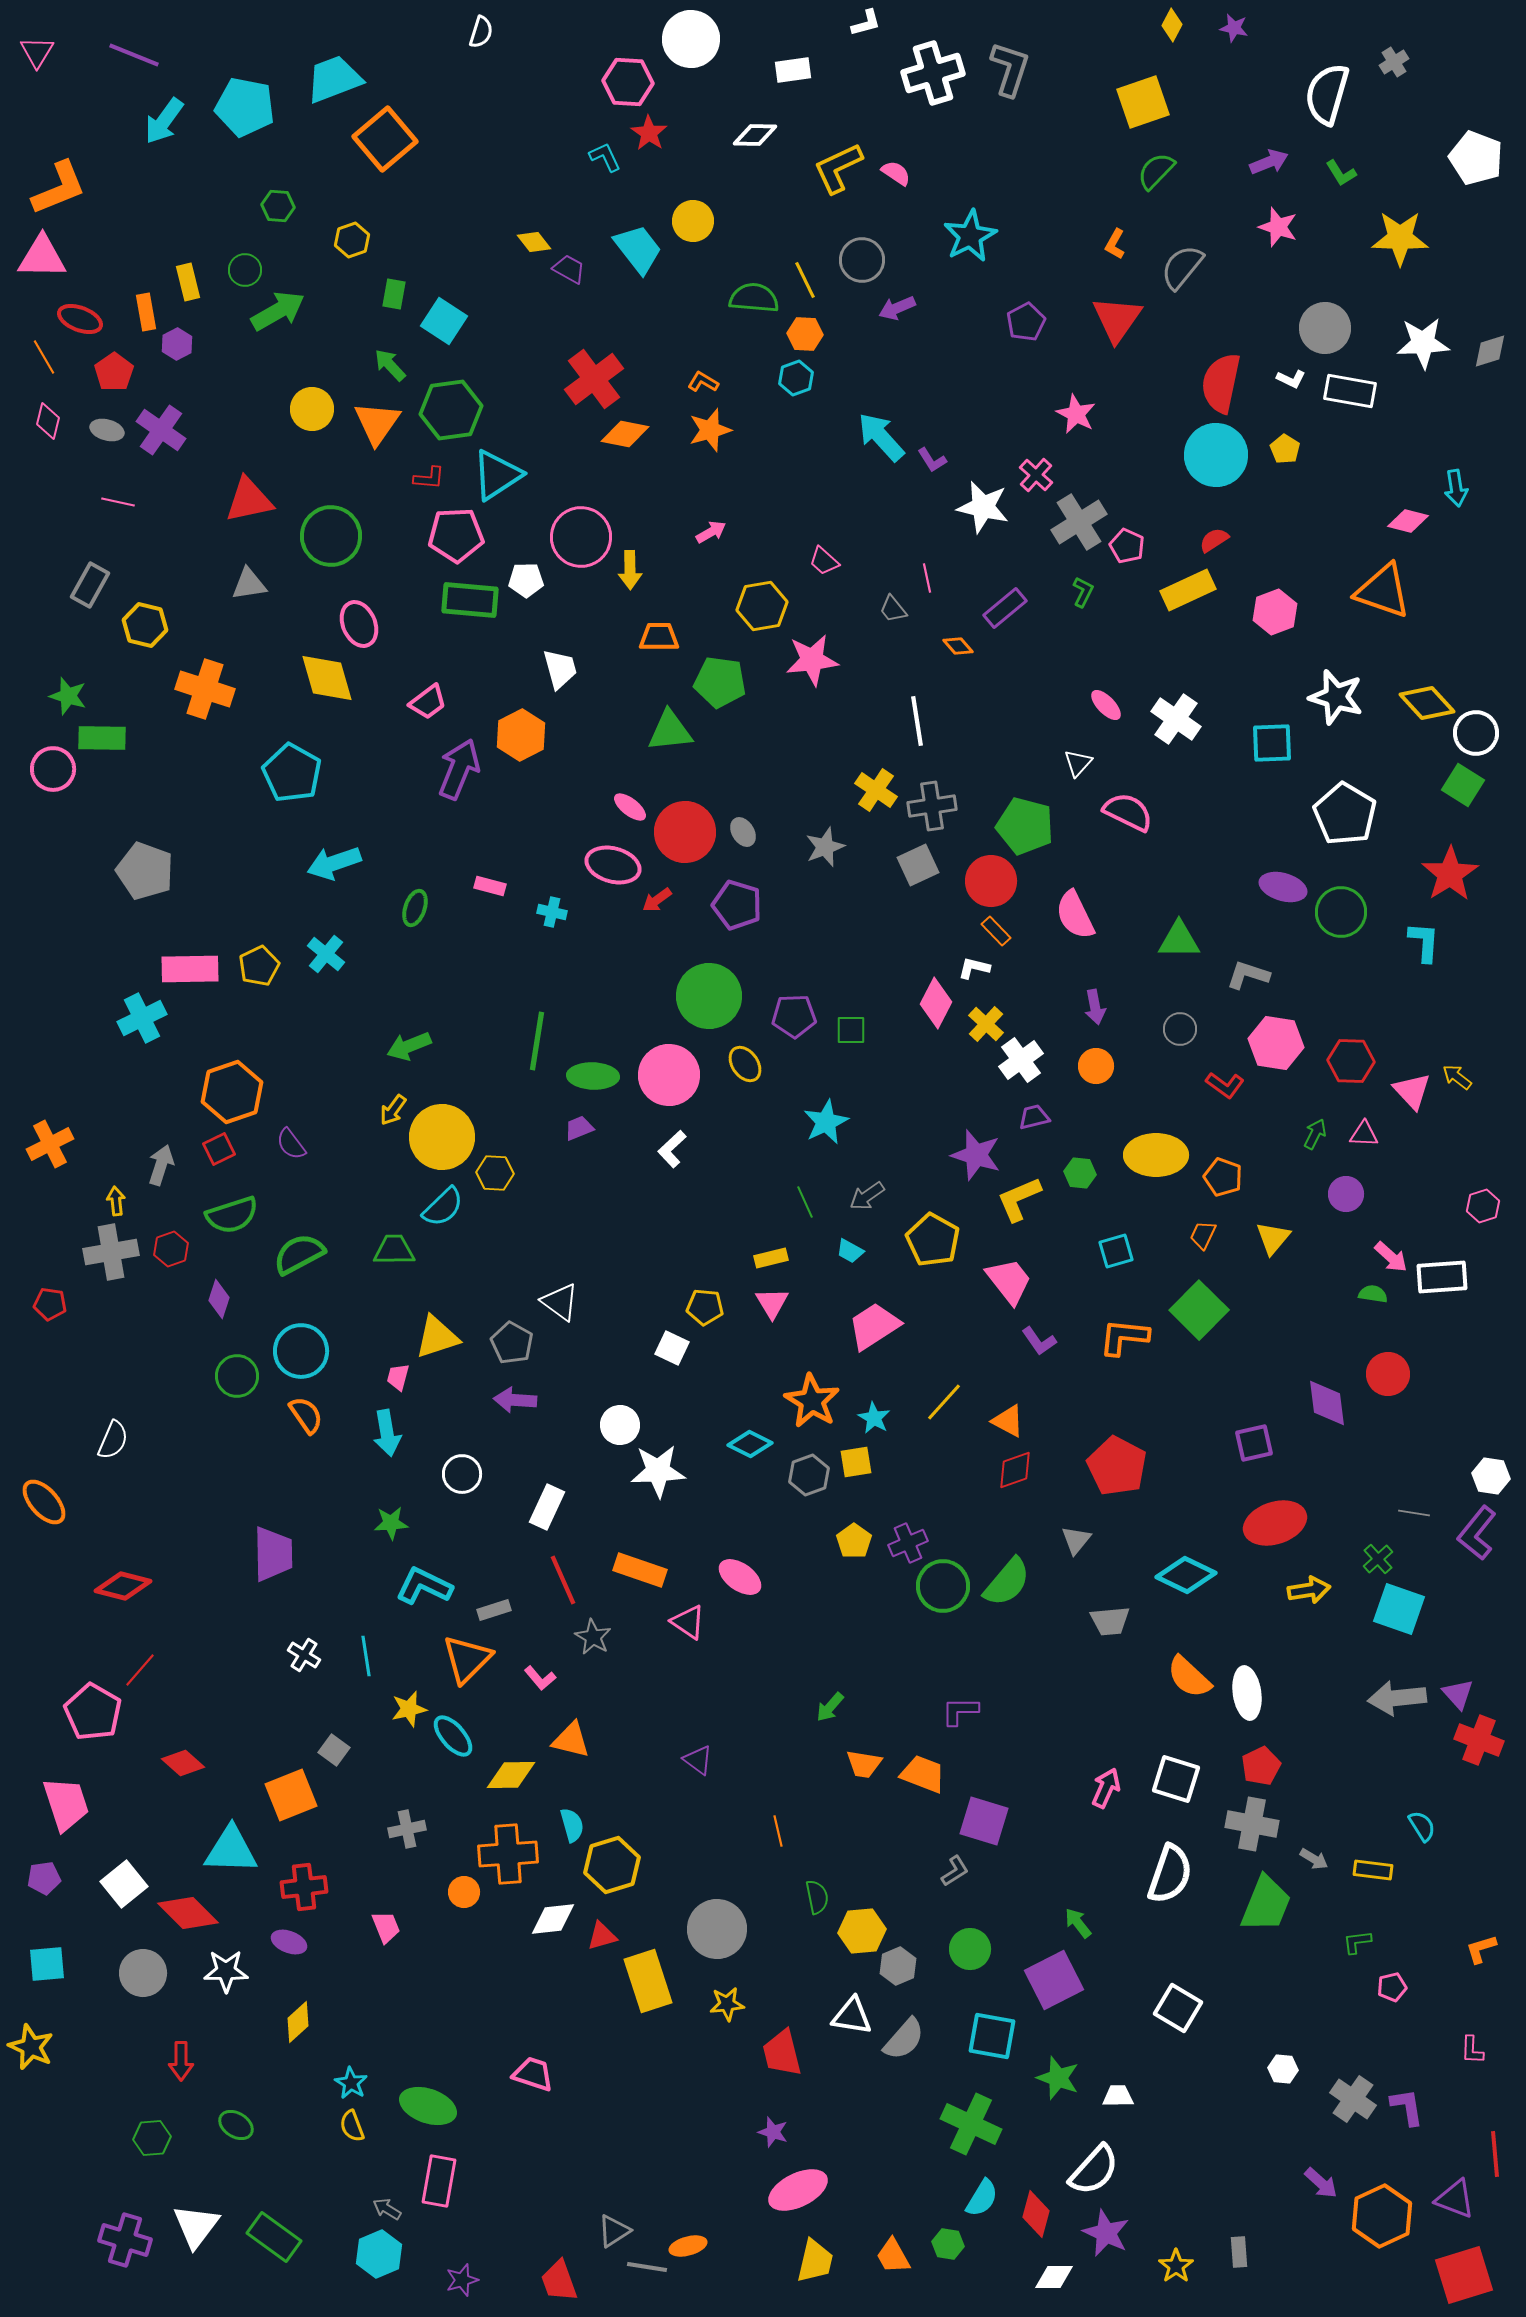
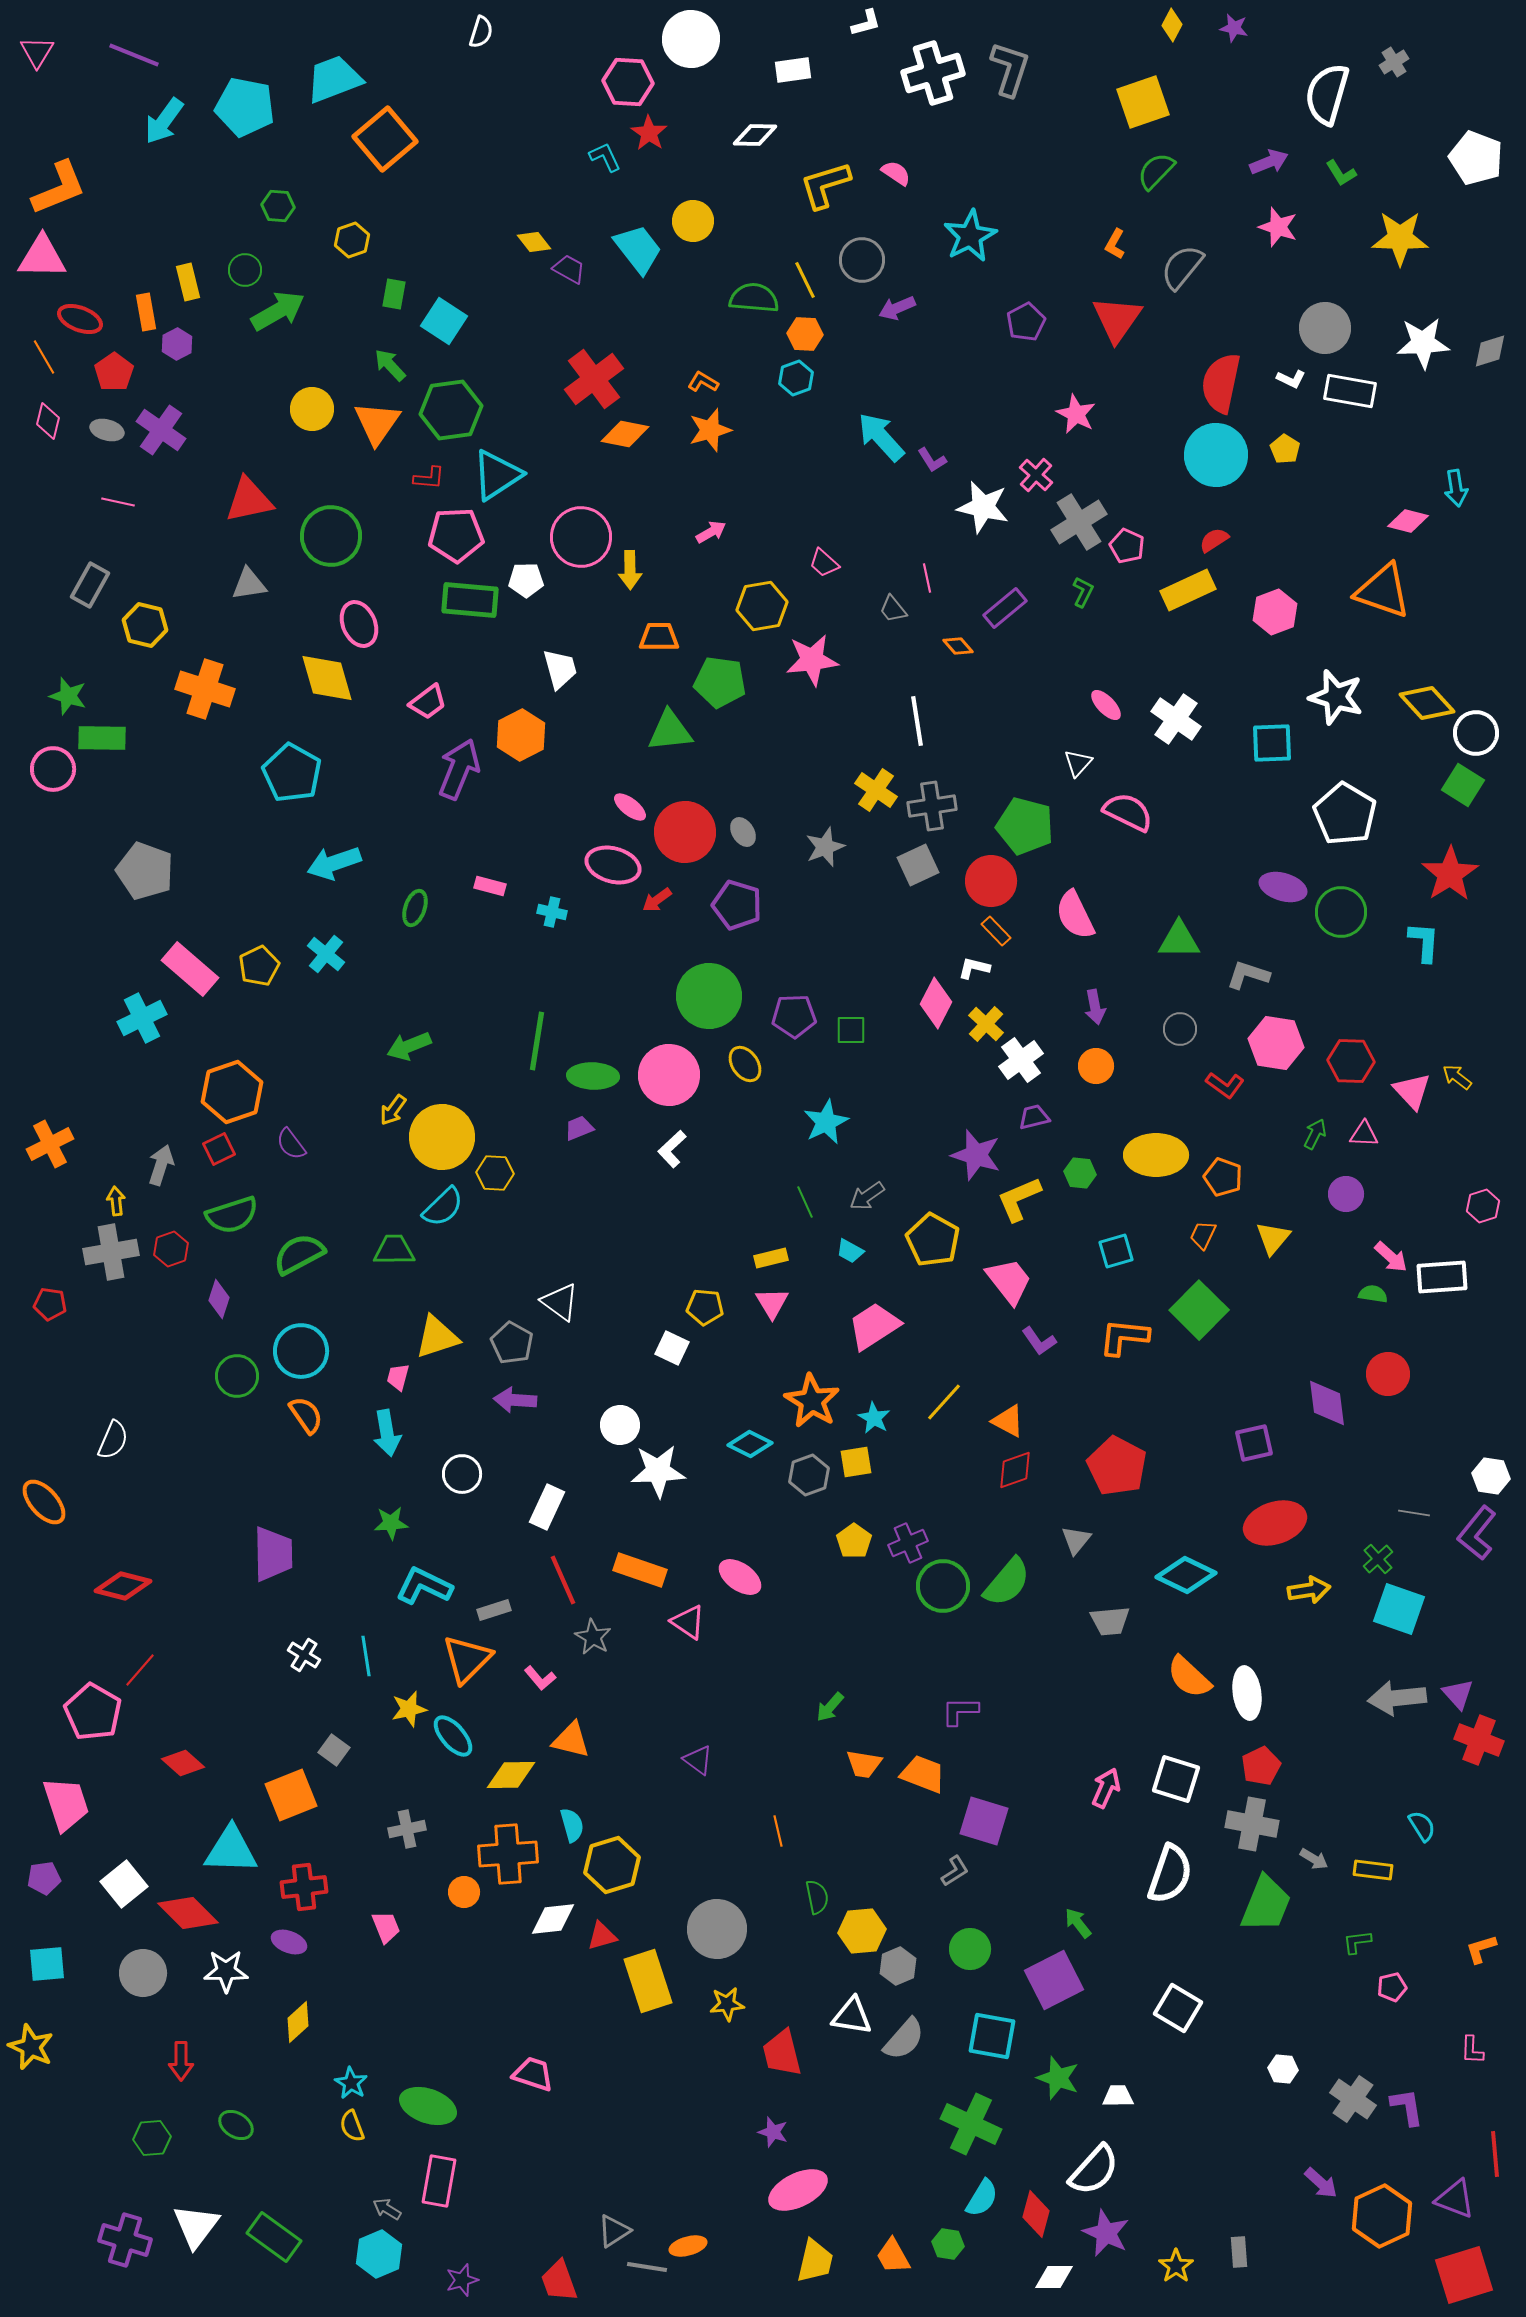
yellow L-shape at (838, 168): moved 13 px left, 17 px down; rotated 8 degrees clockwise
pink trapezoid at (824, 561): moved 2 px down
pink rectangle at (190, 969): rotated 42 degrees clockwise
